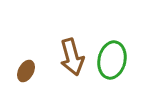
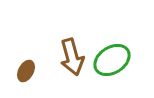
green ellipse: rotated 45 degrees clockwise
